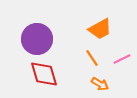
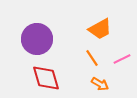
red diamond: moved 2 px right, 4 px down
